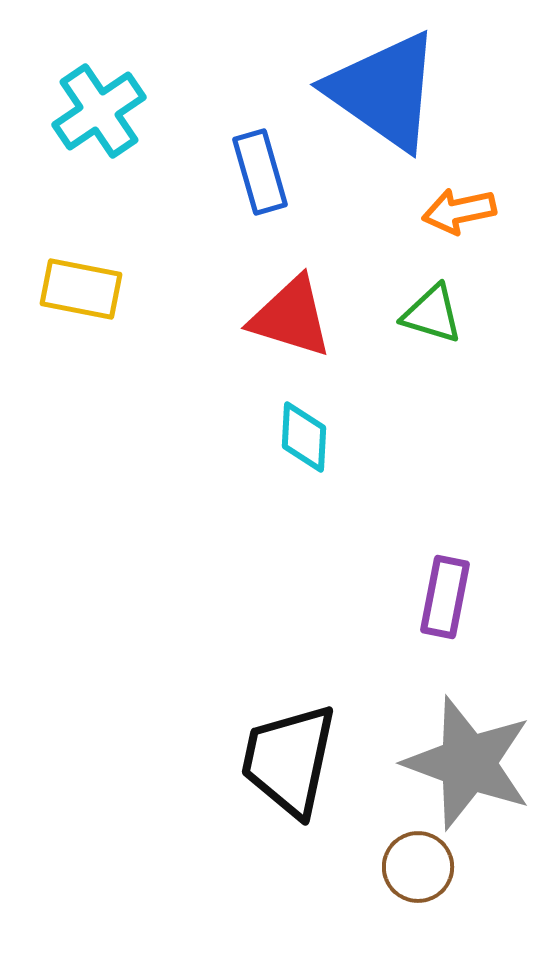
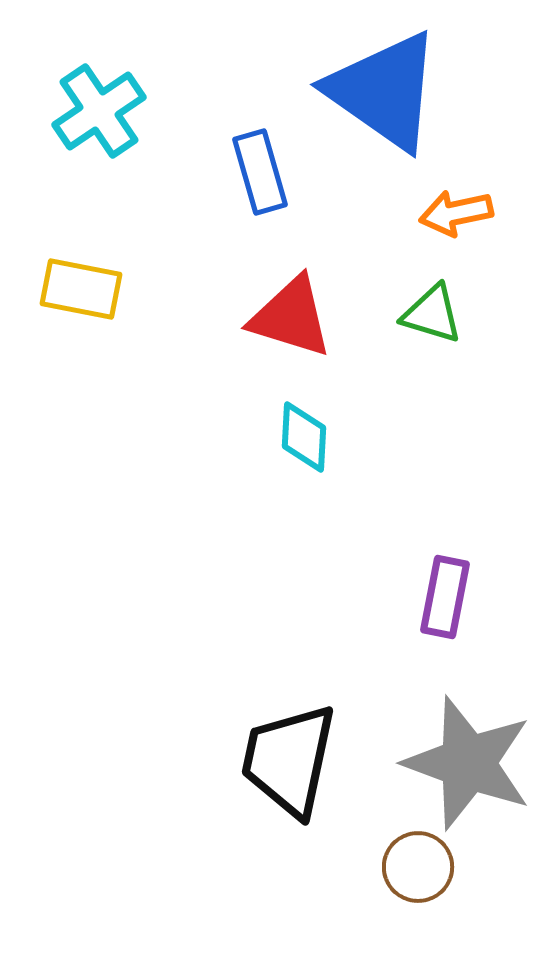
orange arrow: moved 3 px left, 2 px down
